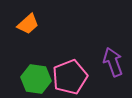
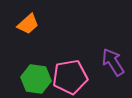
purple arrow: rotated 12 degrees counterclockwise
pink pentagon: rotated 12 degrees clockwise
